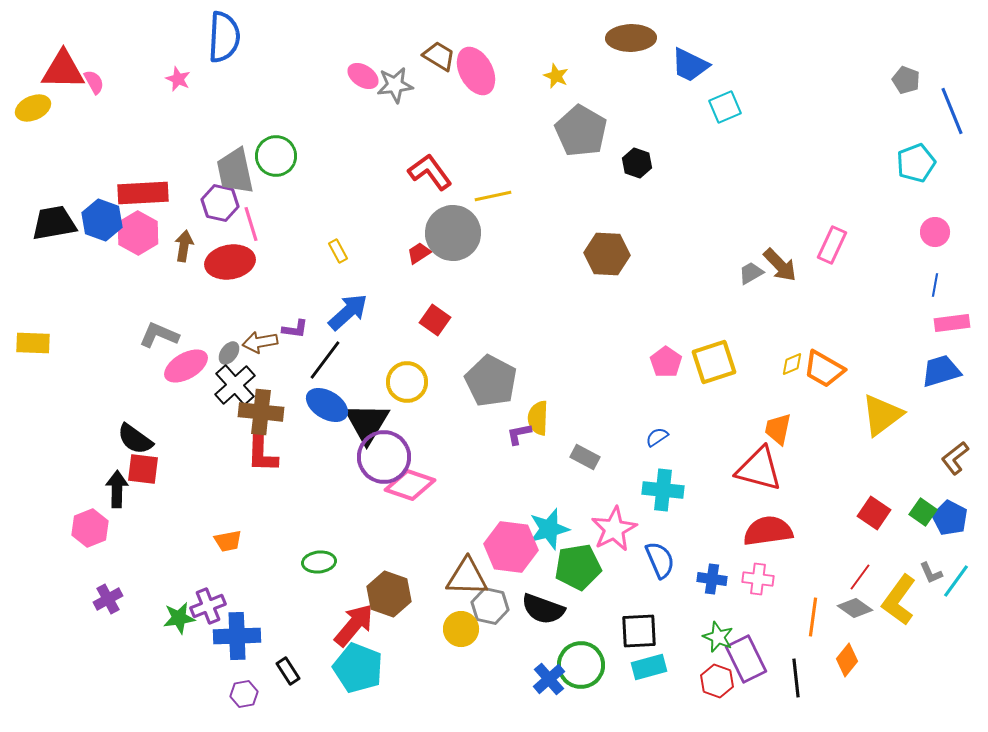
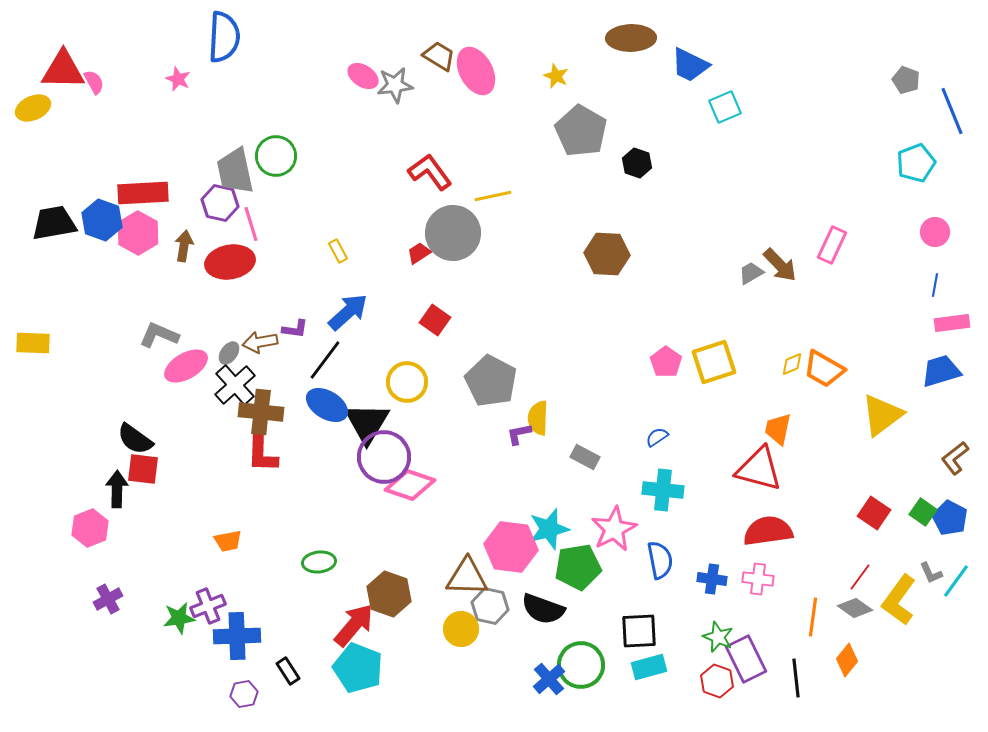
blue semicircle at (660, 560): rotated 12 degrees clockwise
